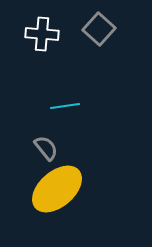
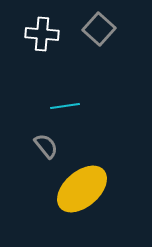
gray semicircle: moved 2 px up
yellow ellipse: moved 25 px right
